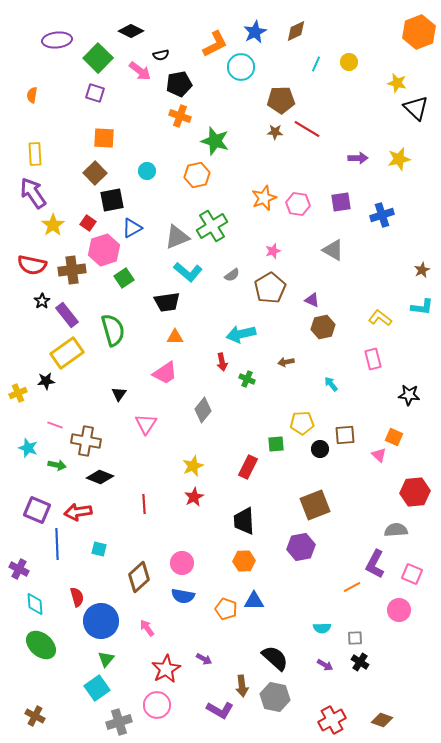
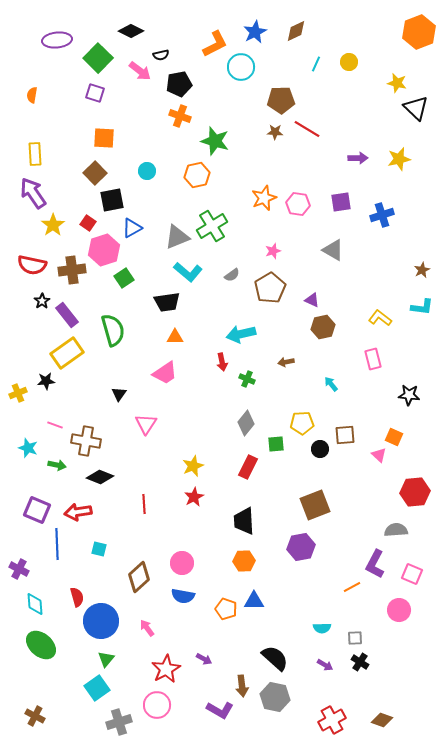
gray diamond at (203, 410): moved 43 px right, 13 px down
